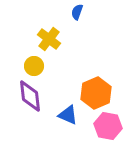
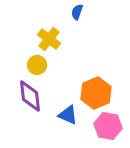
yellow circle: moved 3 px right, 1 px up
